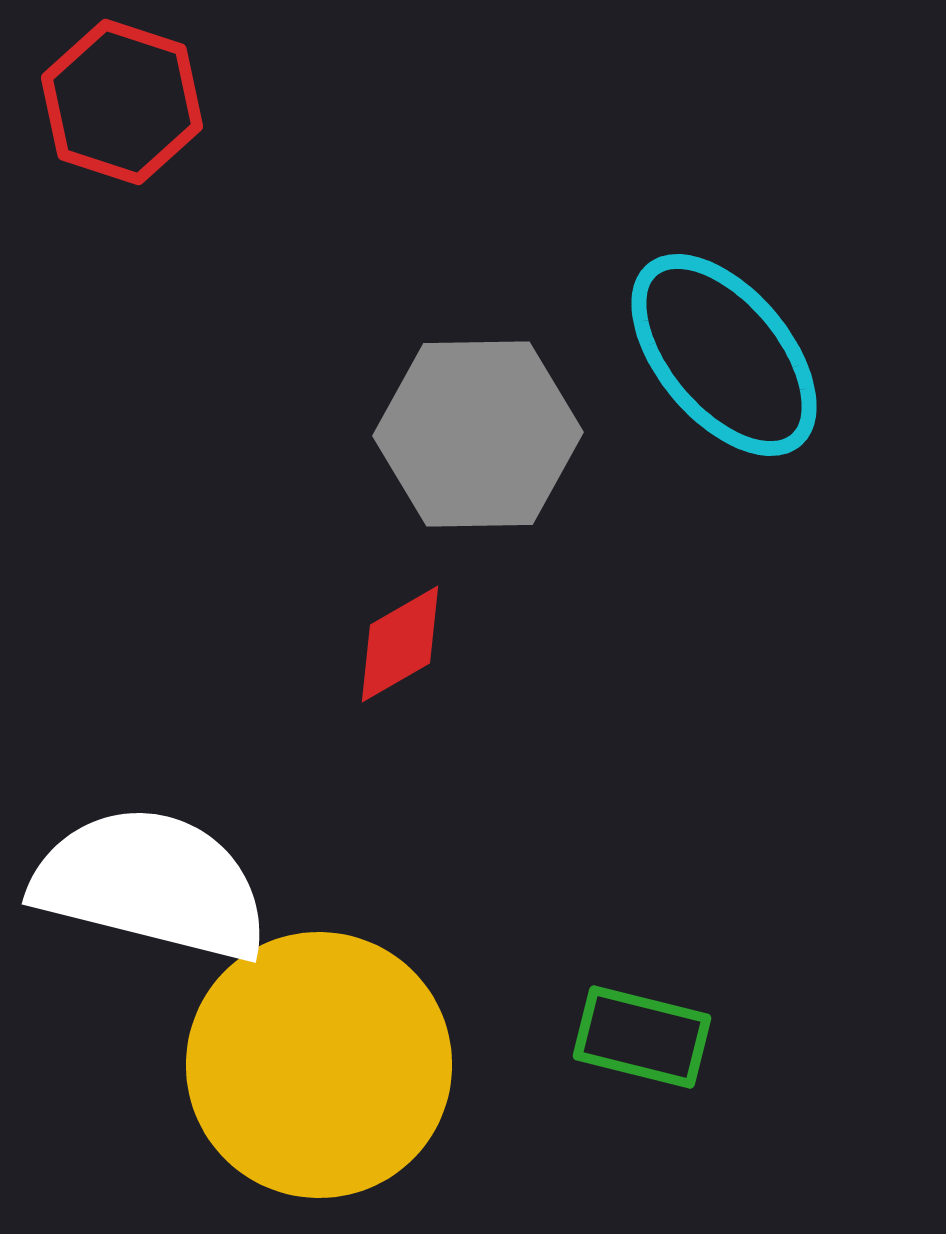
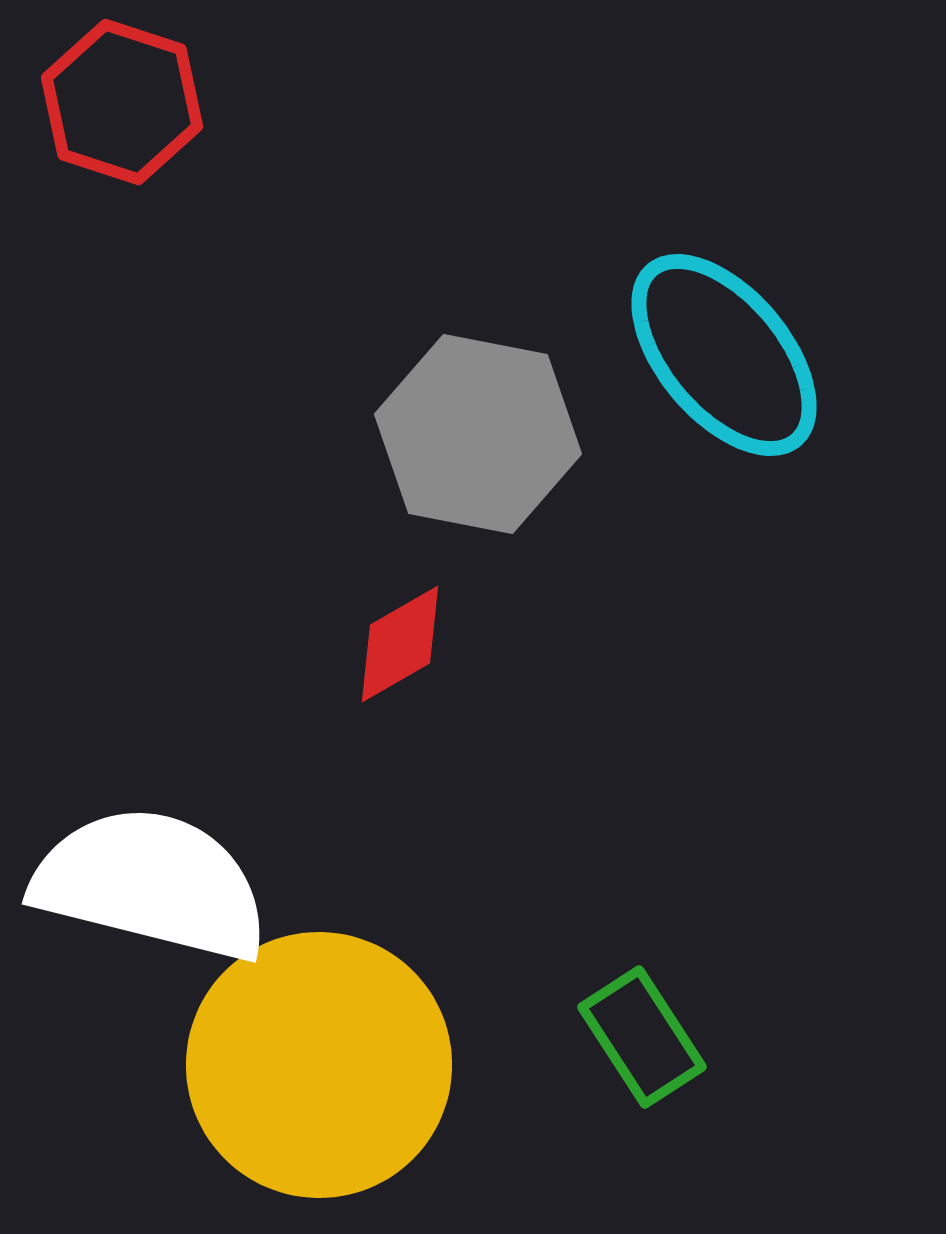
gray hexagon: rotated 12 degrees clockwise
green rectangle: rotated 43 degrees clockwise
